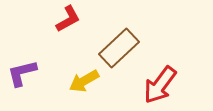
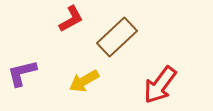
red L-shape: moved 3 px right
brown rectangle: moved 2 px left, 11 px up
